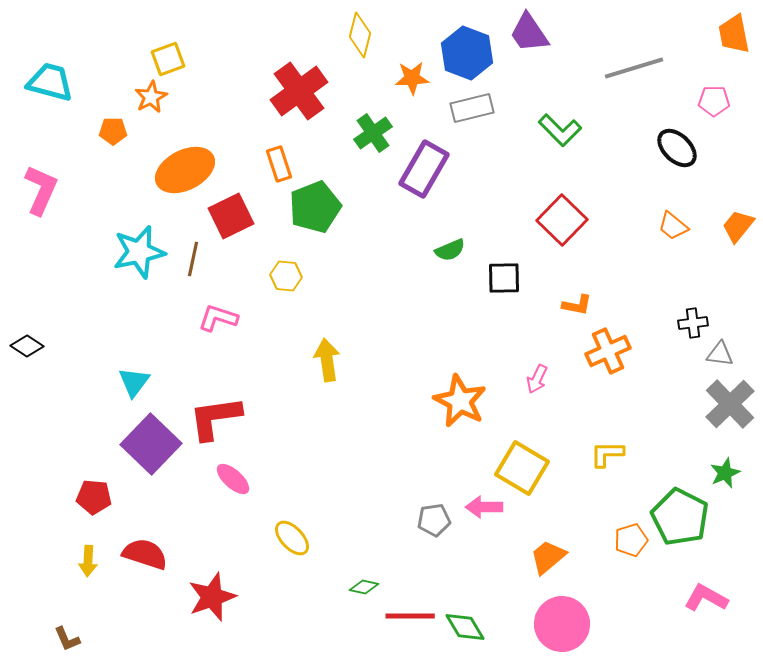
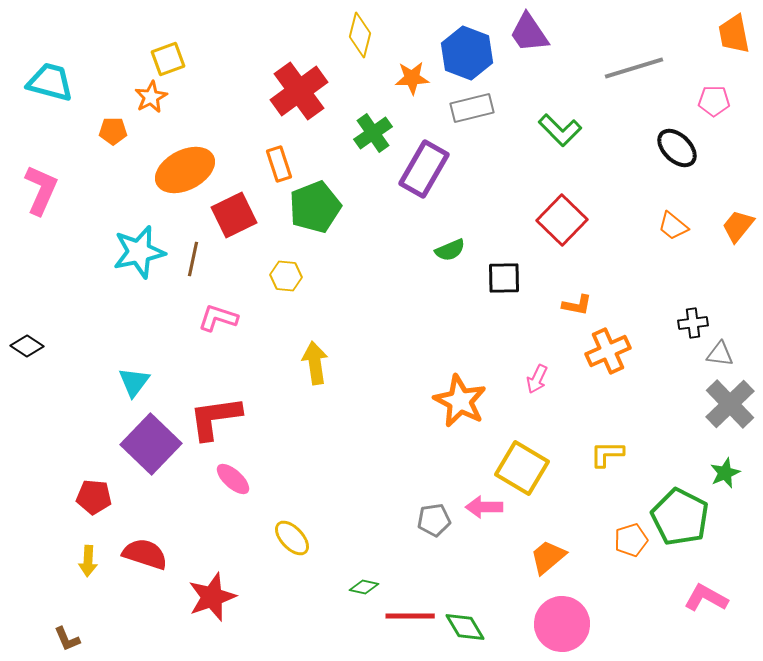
red square at (231, 216): moved 3 px right, 1 px up
yellow arrow at (327, 360): moved 12 px left, 3 px down
